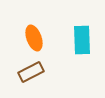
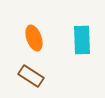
brown rectangle: moved 4 px down; rotated 60 degrees clockwise
